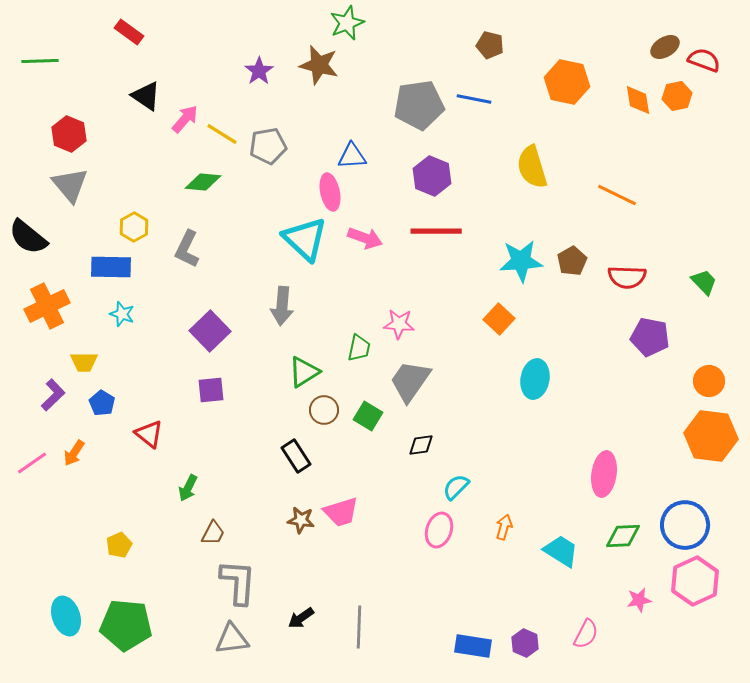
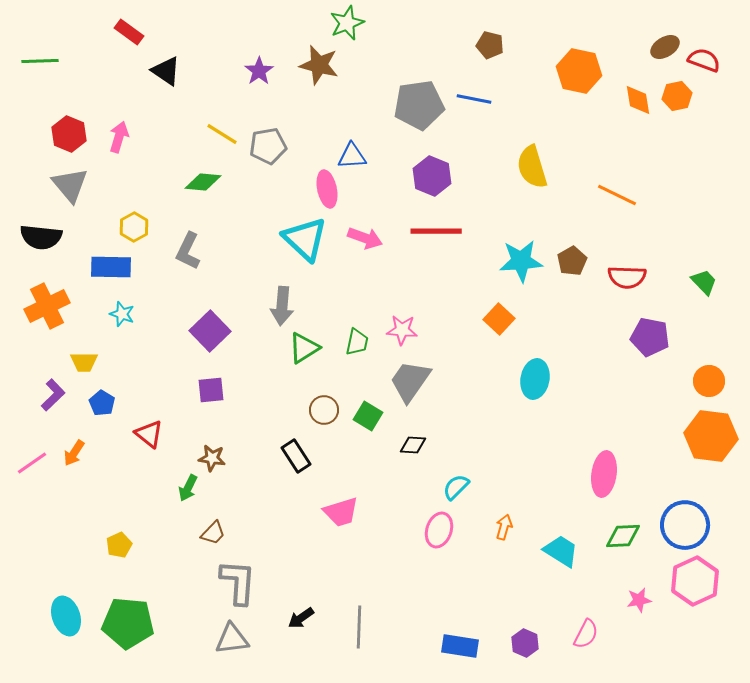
orange hexagon at (567, 82): moved 12 px right, 11 px up
black triangle at (146, 96): moved 20 px right, 25 px up
pink arrow at (185, 119): moved 66 px left, 18 px down; rotated 24 degrees counterclockwise
pink ellipse at (330, 192): moved 3 px left, 3 px up
black semicircle at (28, 237): moved 13 px right; rotated 33 degrees counterclockwise
gray L-shape at (187, 249): moved 1 px right, 2 px down
pink star at (399, 324): moved 3 px right, 6 px down
green trapezoid at (359, 348): moved 2 px left, 6 px up
green triangle at (304, 372): moved 24 px up
black diamond at (421, 445): moved 8 px left; rotated 12 degrees clockwise
brown star at (301, 520): moved 89 px left, 62 px up
brown trapezoid at (213, 533): rotated 16 degrees clockwise
green pentagon at (126, 625): moved 2 px right, 2 px up
blue rectangle at (473, 646): moved 13 px left
